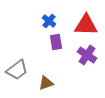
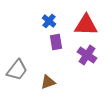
gray trapezoid: rotated 15 degrees counterclockwise
brown triangle: moved 2 px right, 1 px up
